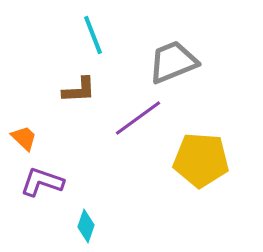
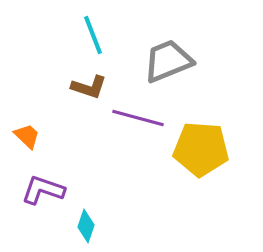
gray trapezoid: moved 5 px left, 1 px up
brown L-shape: moved 10 px right, 3 px up; rotated 21 degrees clockwise
purple line: rotated 51 degrees clockwise
orange trapezoid: moved 3 px right, 2 px up
yellow pentagon: moved 11 px up
purple L-shape: moved 1 px right, 8 px down
